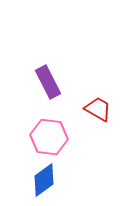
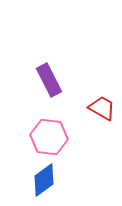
purple rectangle: moved 1 px right, 2 px up
red trapezoid: moved 4 px right, 1 px up
